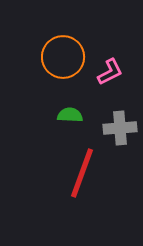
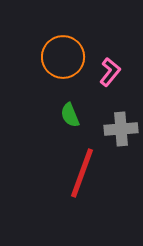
pink L-shape: rotated 24 degrees counterclockwise
green semicircle: rotated 115 degrees counterclockwise
gray cross: moved 1 px right, 1 px down
